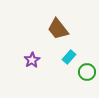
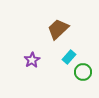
brown trapezoid: rotated 85 degrees clockwise
green circle: moved 4 px left
